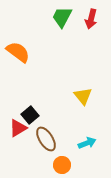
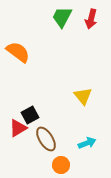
black square: rotated 12 degrees clockwise
orange circle: moved 1 px left
